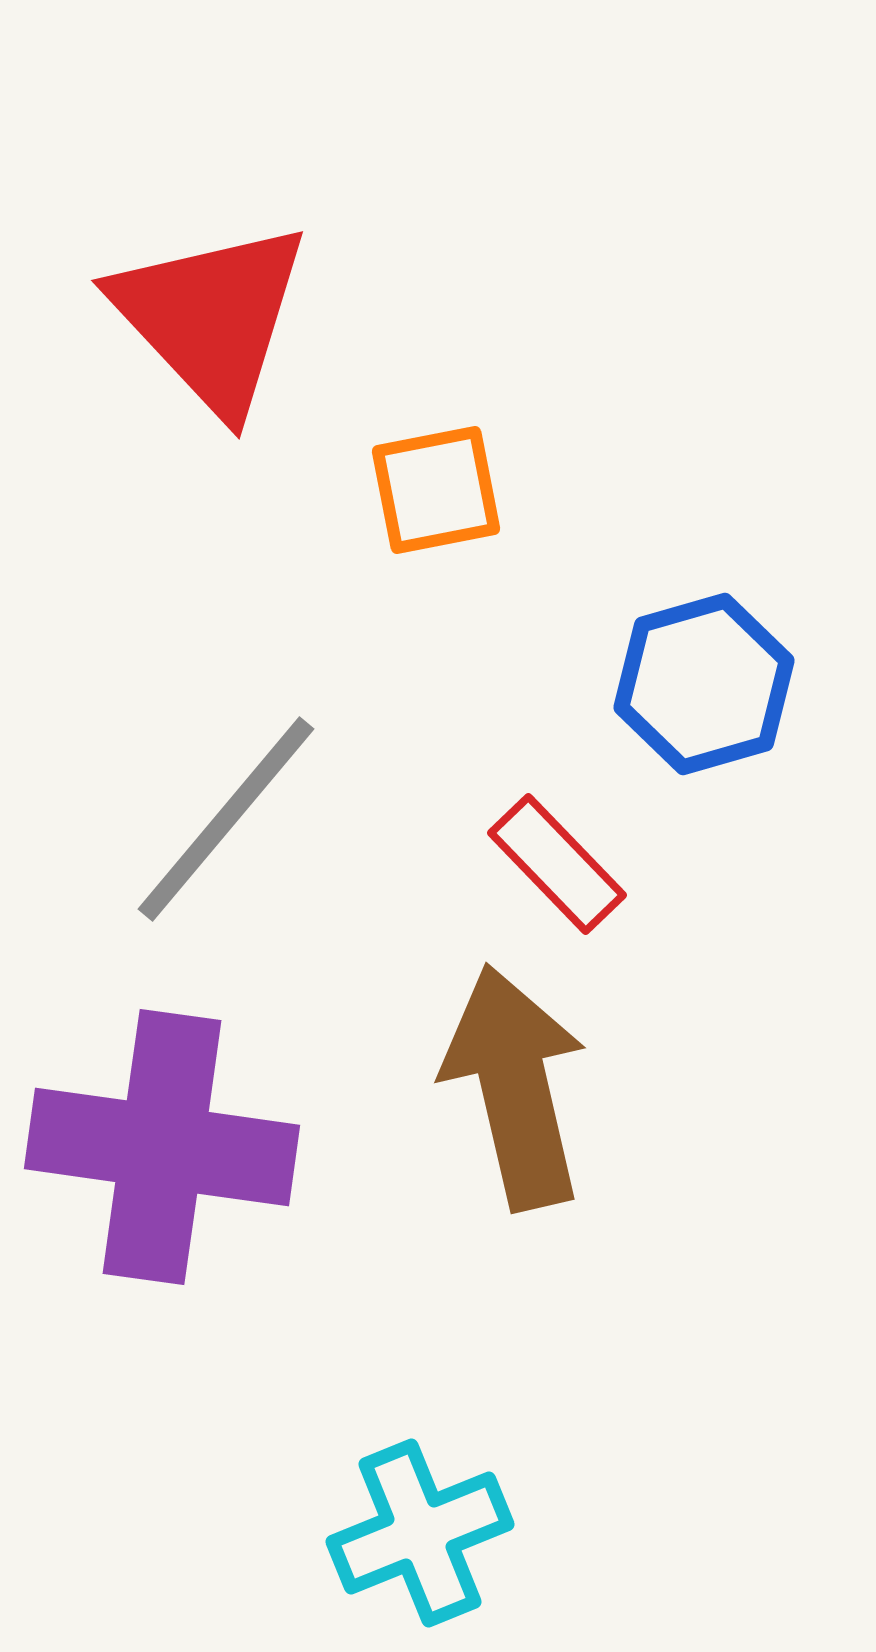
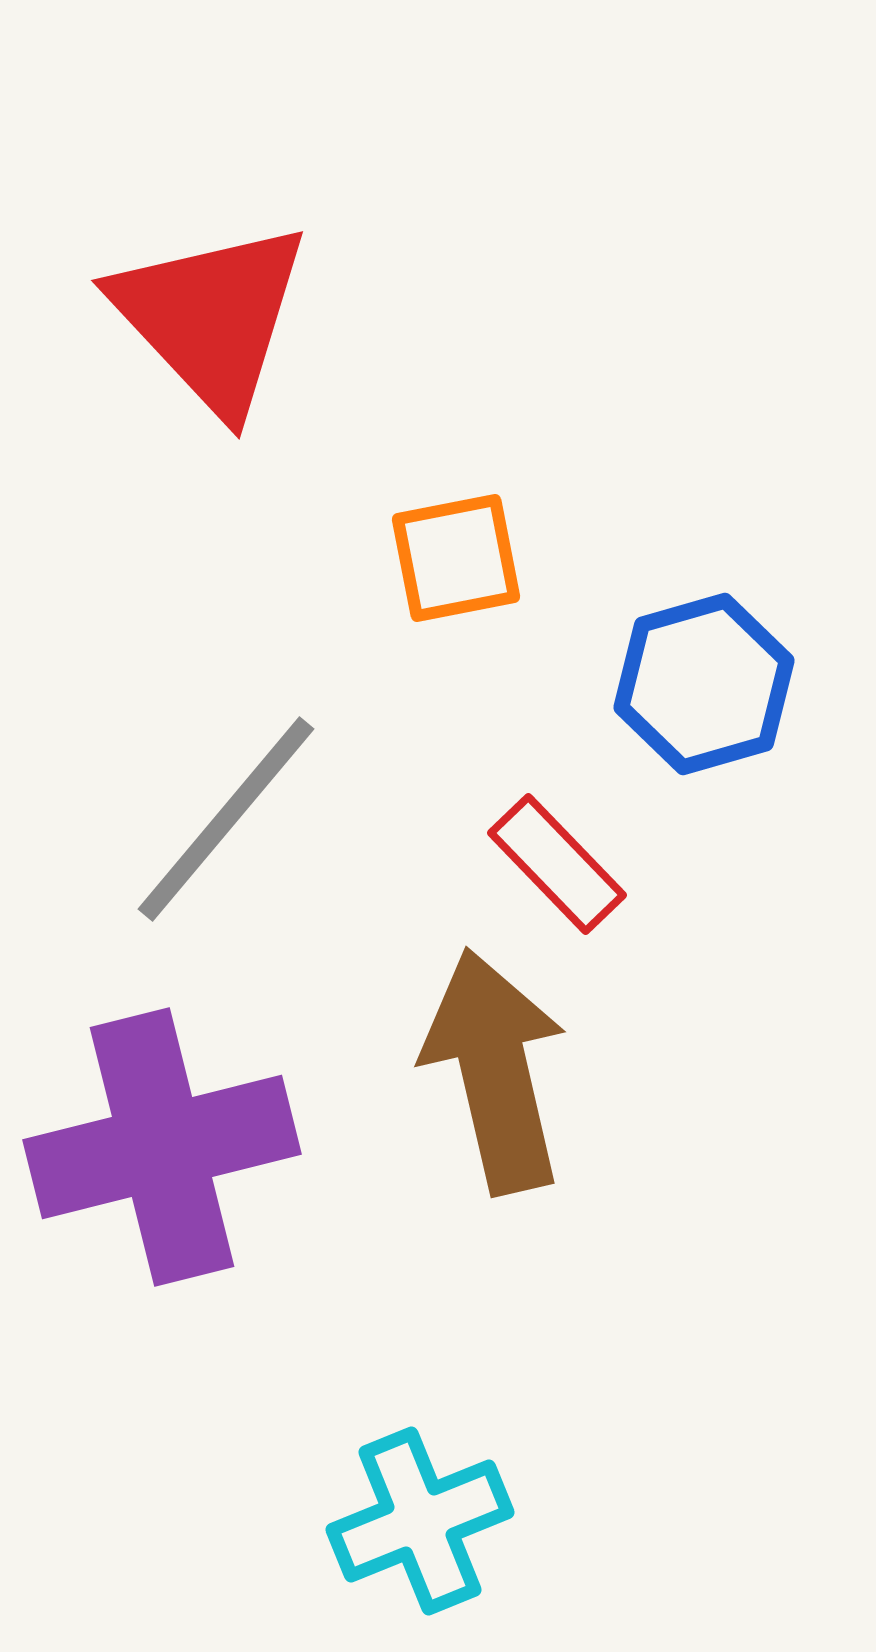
orange square: moved 20 px right, 68 px down
brown arrow: moved 20 px left, 16 px up
purple cross: rotated 22 degrees counterclockwise
cyan cross: moved 12 px up
